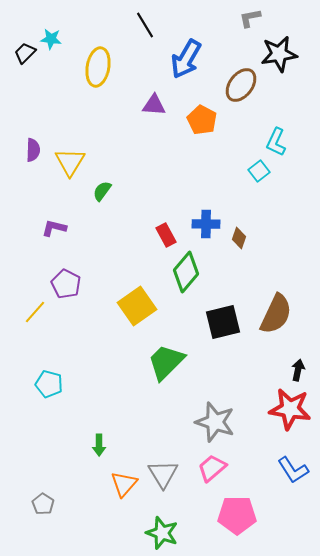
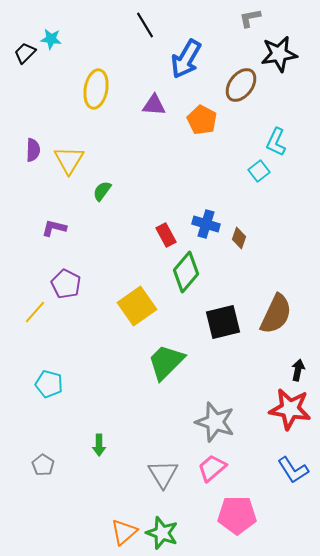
yellow ellipse: moved 2 px left, 22 px down
yellow triangle: moved 1 px left, 2 px up
blue cross: rotated 16 degrees clockwise
orange triangle: moved 48 px down; rotated 8 degrees clockwise
gray pentagon: moved 39 px up
